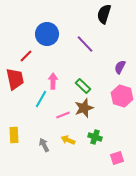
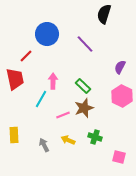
pink hexagon: rotated 10 degrees clockwise
pink square: moved 2 px right, 1 px up; rotated 32 degrees clockwise
